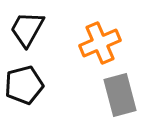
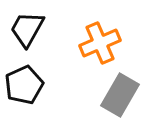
black pentagon: rotated 9 degrees counterclockwise
gray rectangle: rotated 45 degrees clockwise
